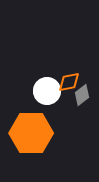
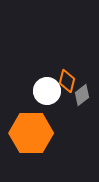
orange diamond: moved 2 px left, 1 px up; rotated 65 degrees counterclockwise
